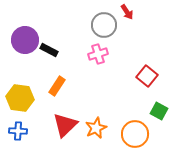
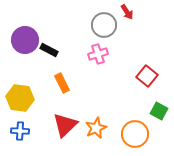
orange rectangle: moved 5 px right, 3 px up; rotated 60 degrees counterclockwise
blue cross: moved 2 px right
